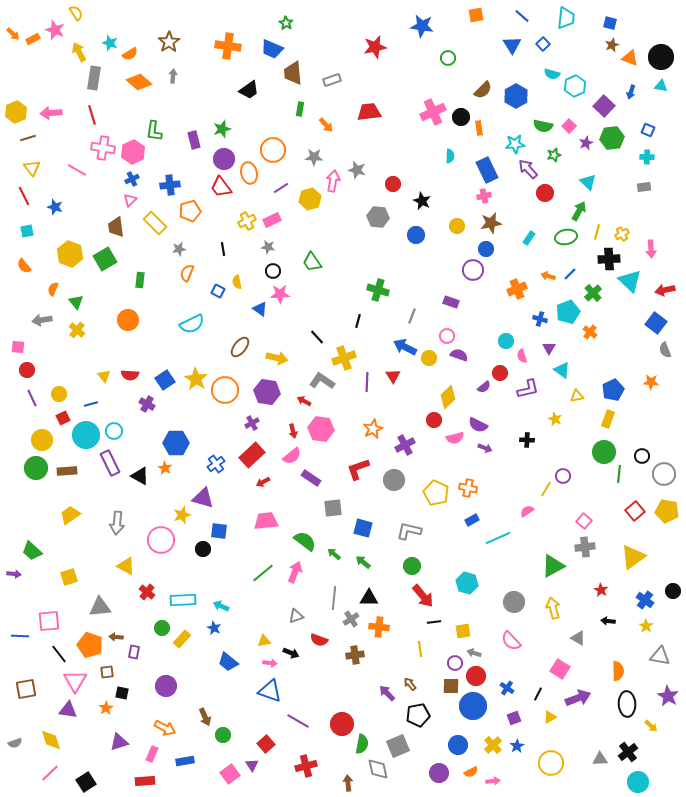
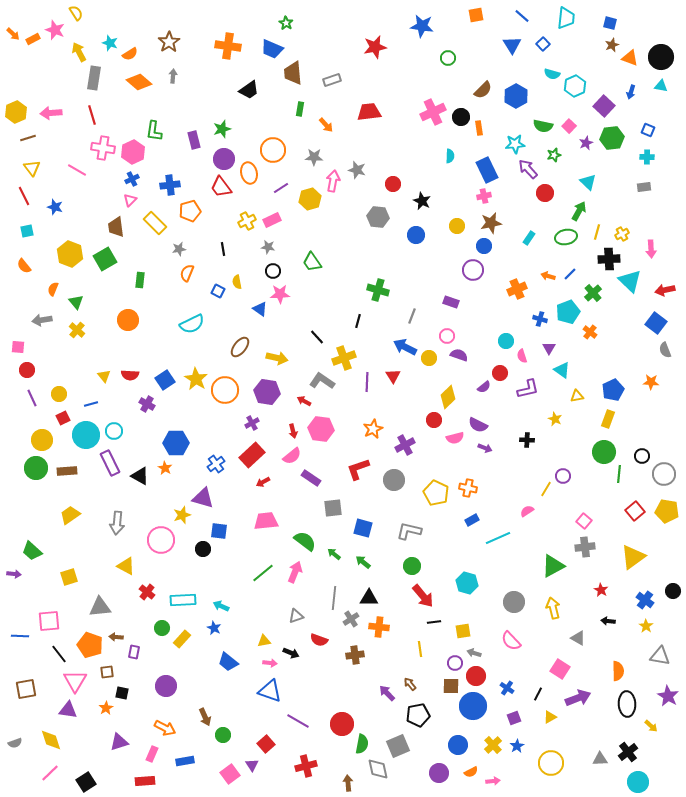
blue circle at (486, 249): moved 2 px left, 3 px up
